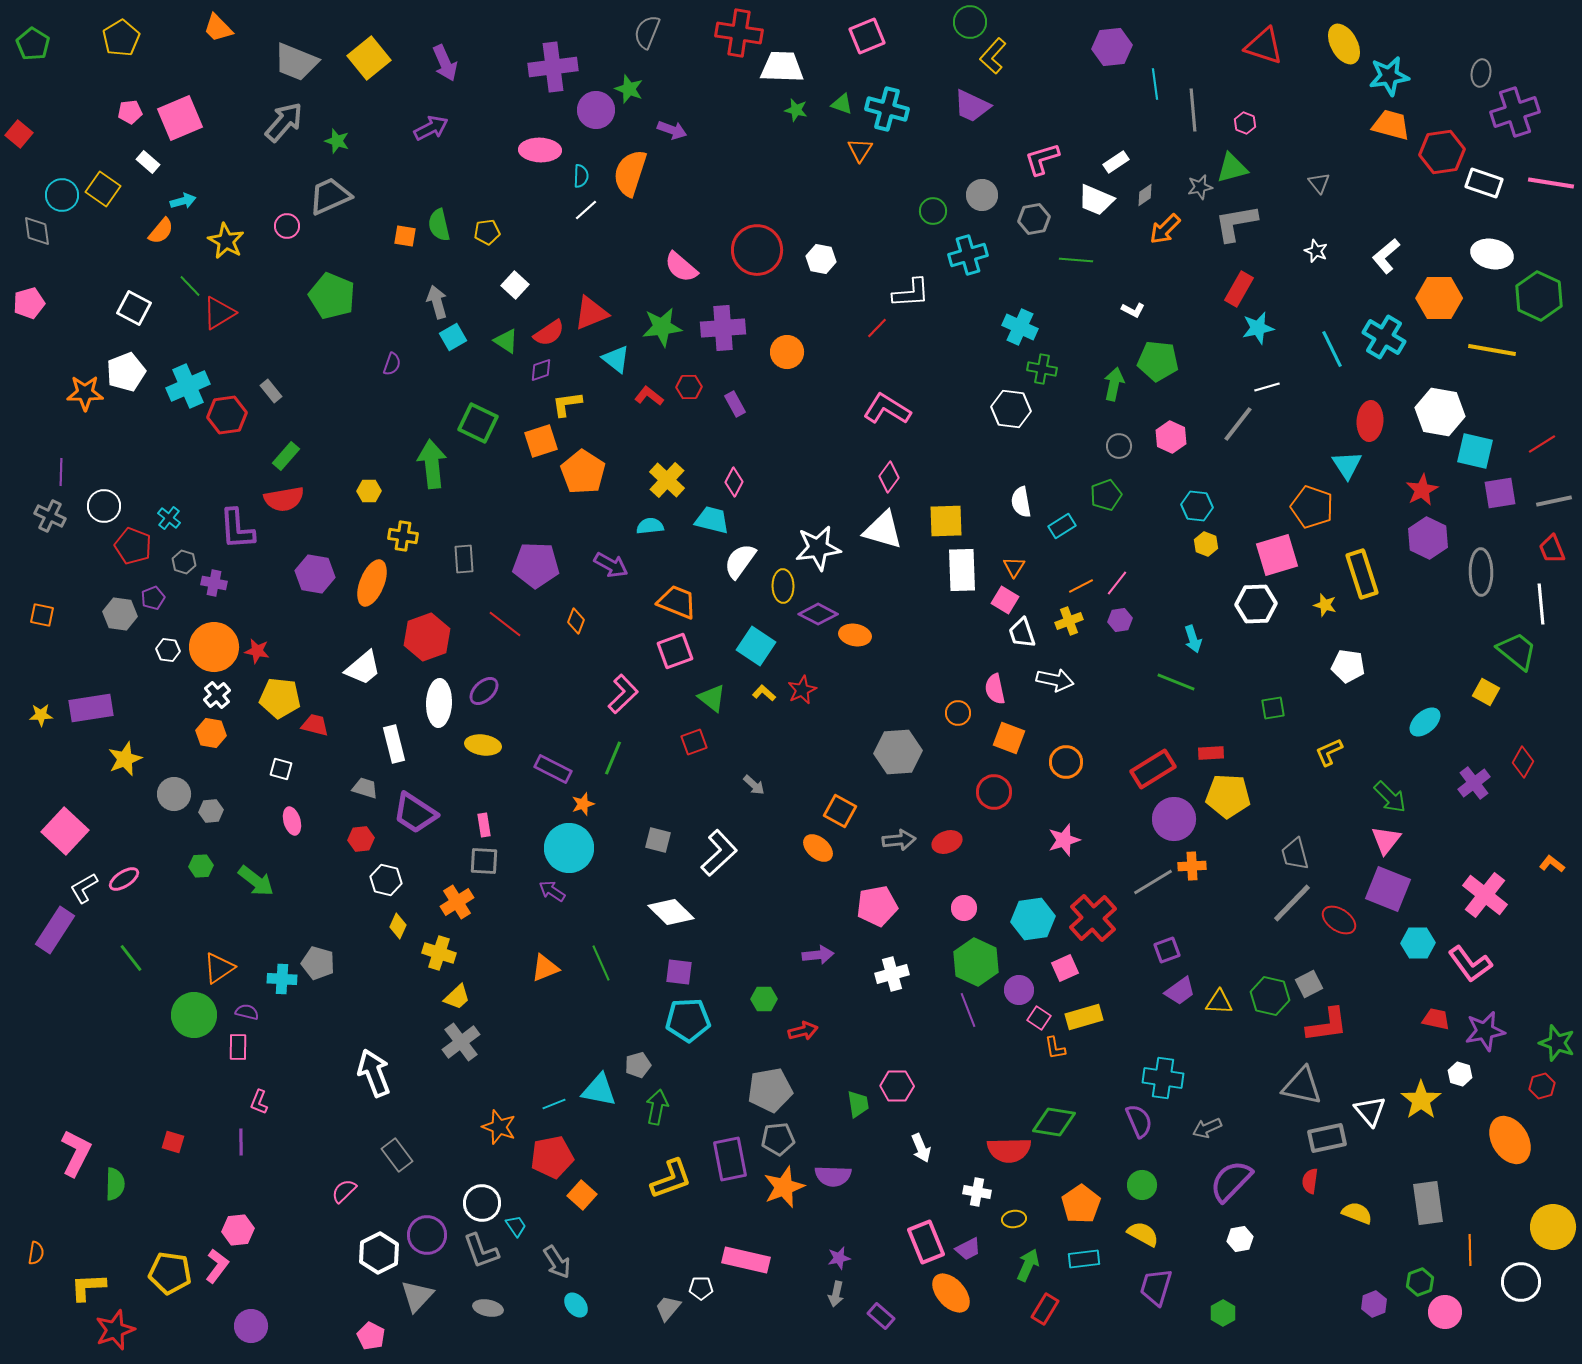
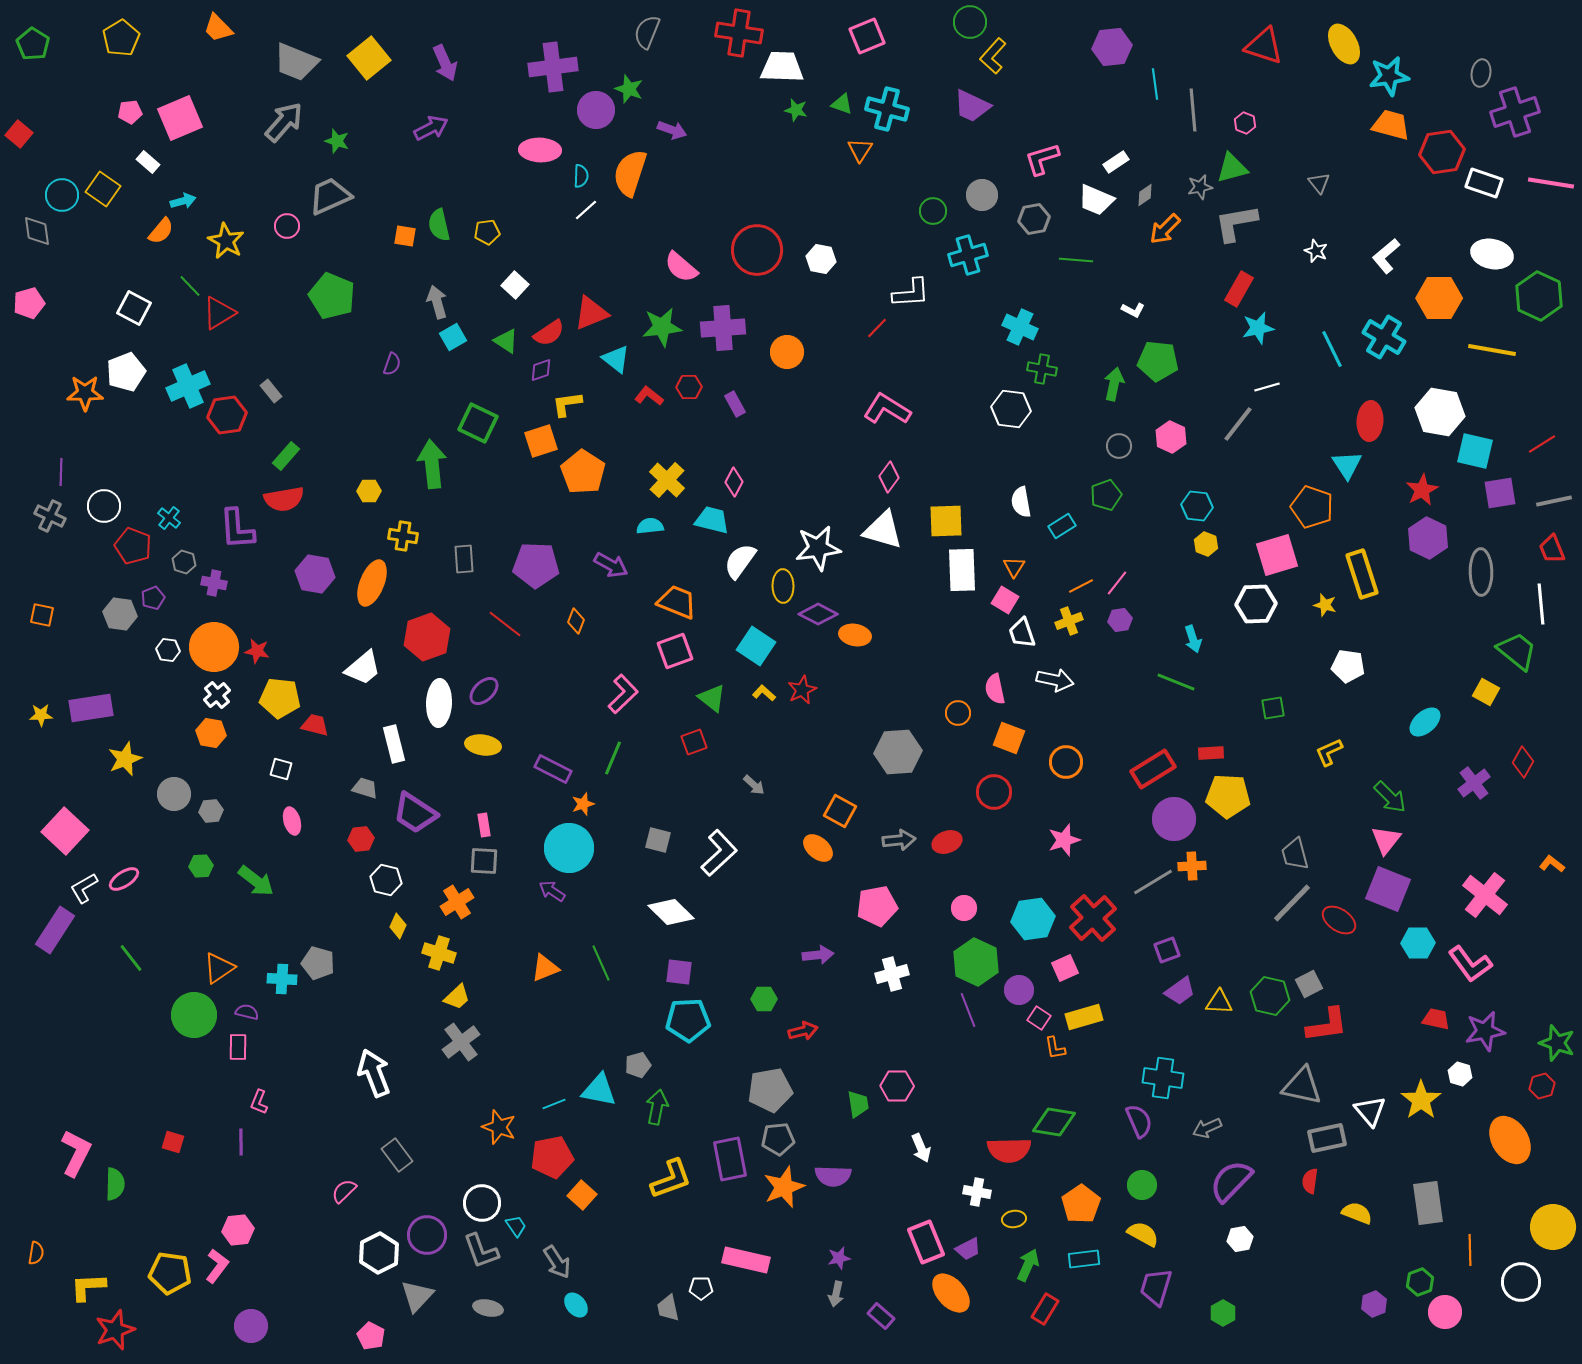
gray trapezoid at (668, 1308): rotated 52 degrees counterclockwise
